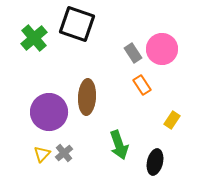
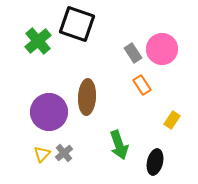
green cross: moved 4 px right, 3 px down
